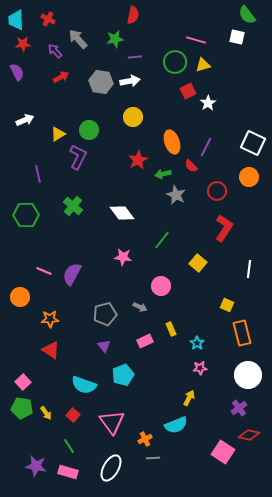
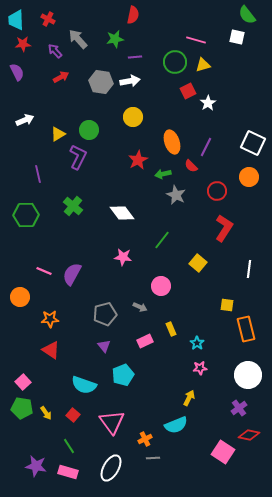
yellow square at (227, 305): rotated 16 degrees counterclockwise
orange rectangle at (242, 333): moved 4 px right, 4 px up
